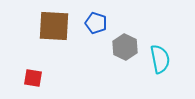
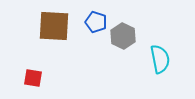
blue pentagon: moved 1 px up
gray hexagon: moved 2 px left, 11 px up
